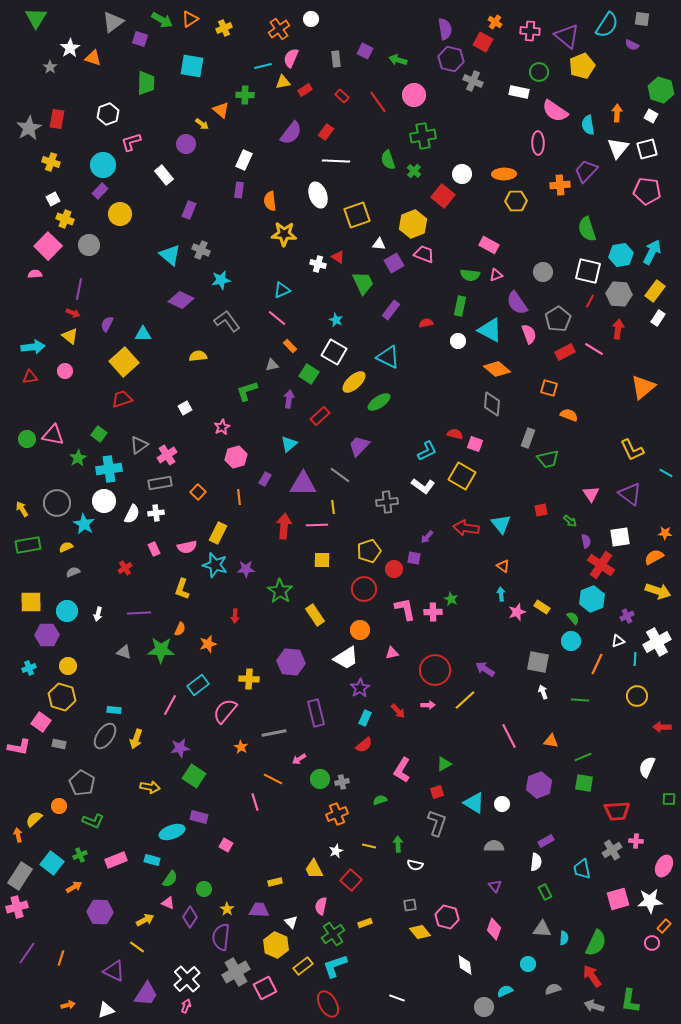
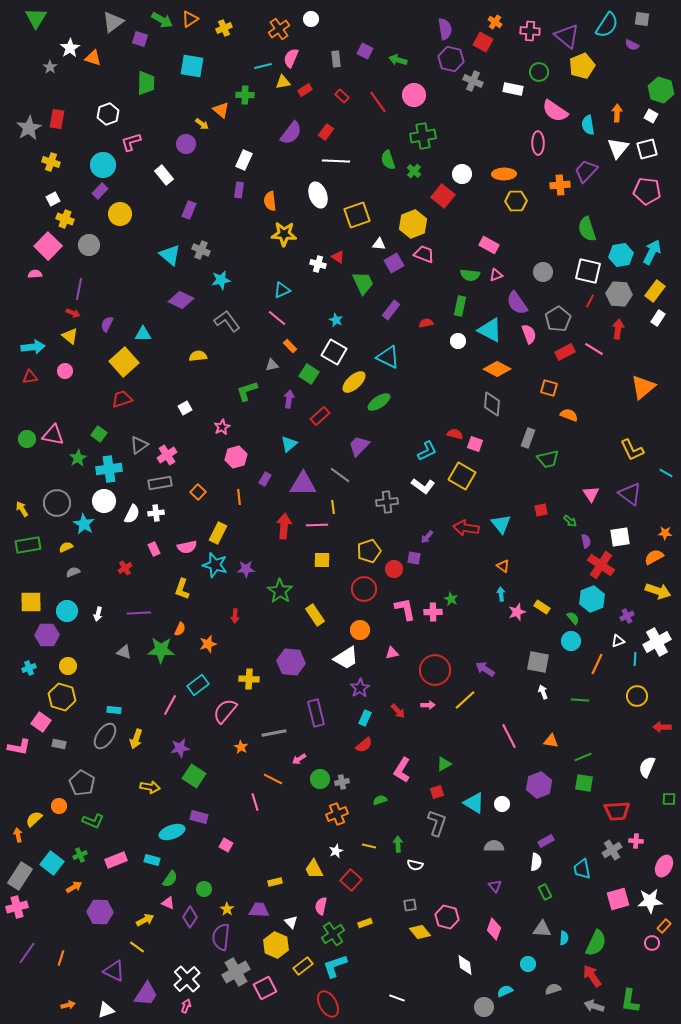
white rectangle at (519, 92): moved 6 px left, 3 px up
orange diamond at (497, 369): rotated 12 degrees counterclockwise
